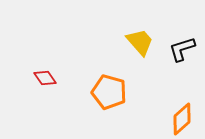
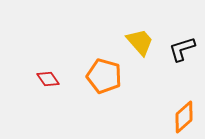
red diamond: moved 3 px right, 1 px down
orange pentagon: moved 5 px left, 16 px up
orange diamond: moved 2 px right, 2 px up
